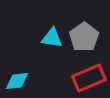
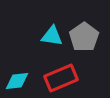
cyan triangle: moved 2 px up
red rectangle: moved 28 px left
